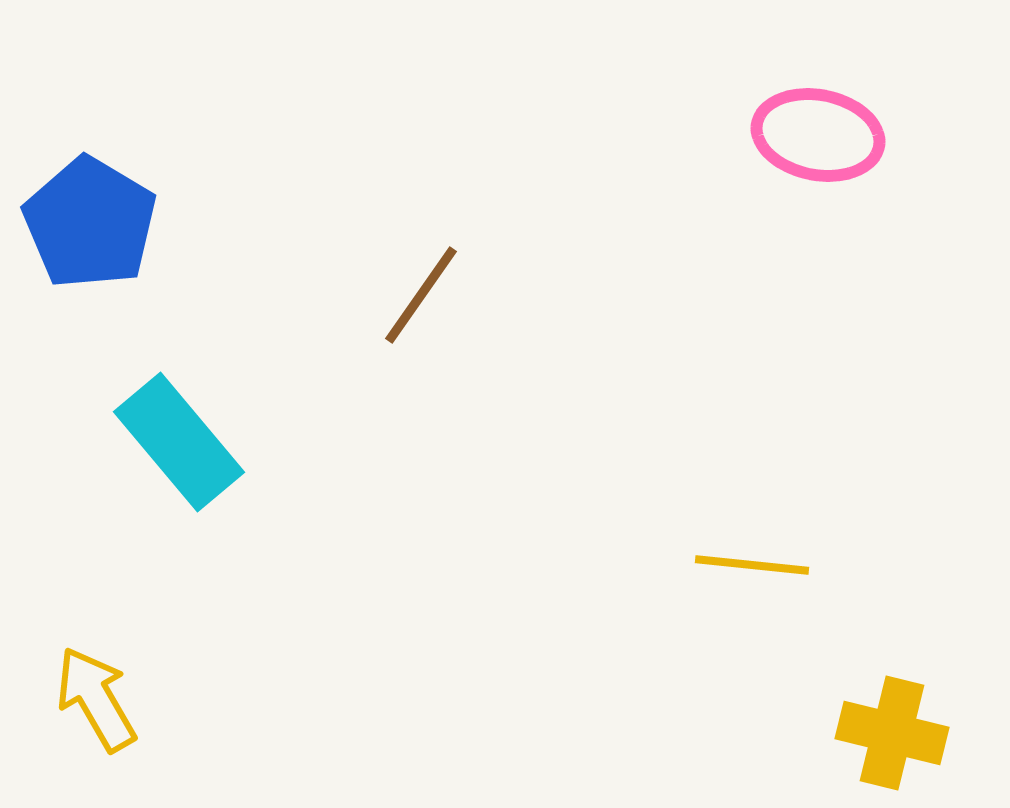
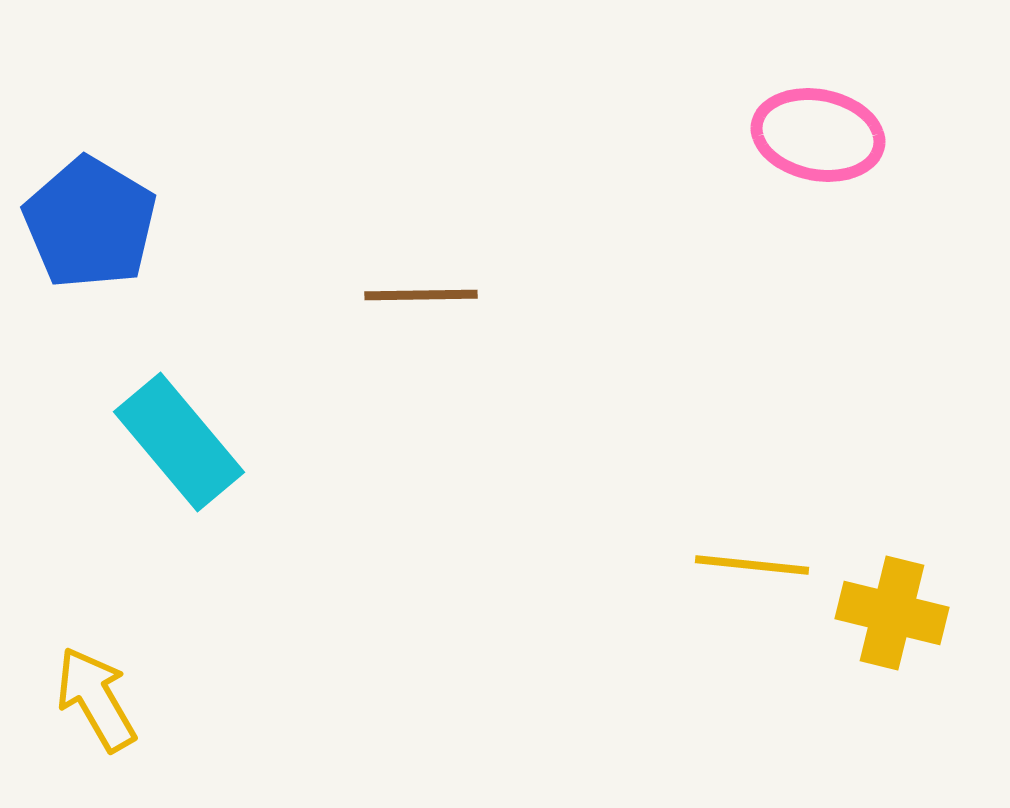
brown line: rotated 54 degrees clockwise
yellow cross: moved 120 px up
